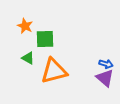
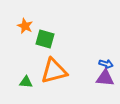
green square: rotated 18 degrees clockwise
green triangle: moved 2 px left, 24 px down; rotated 24 degrees counterclockwise
purple triangle: rotated 36 degrees counterclockwise
